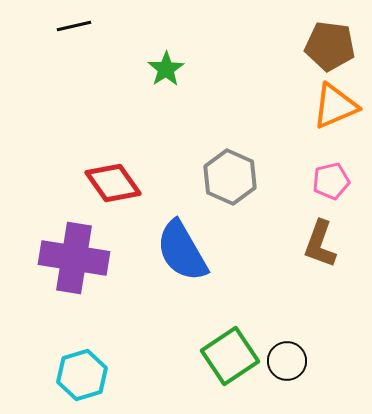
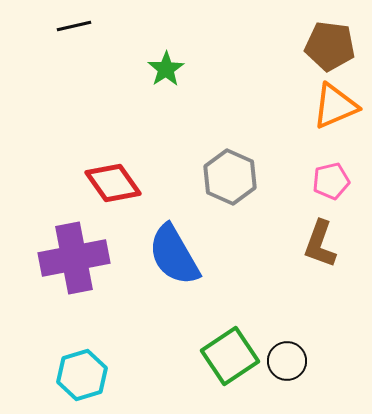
blue semicircle: moved 8 px left, 4 px down
purple cross: rotated 20 degrees counterclockwise
